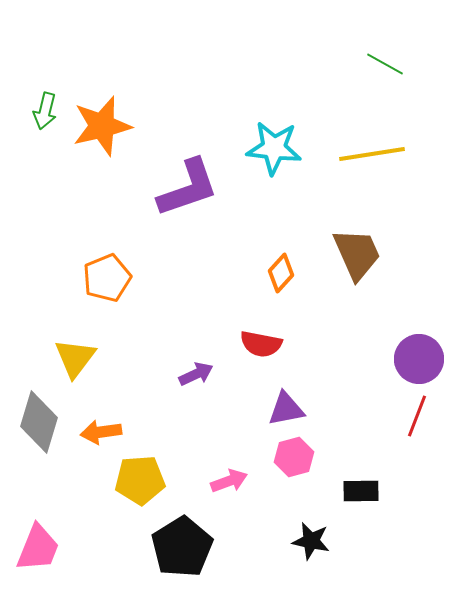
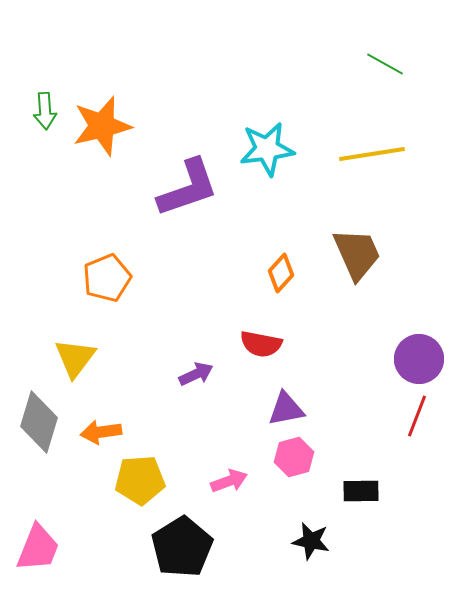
green arrow: rotated 18 degrees counterclockwise
cyan star: moved 7 px left, 1 px down; rotated 14 degrees counterclockwise
